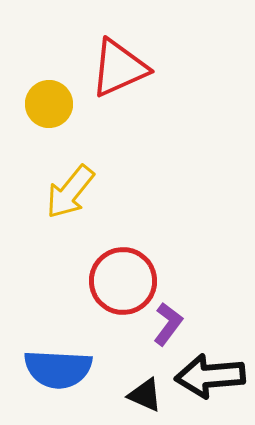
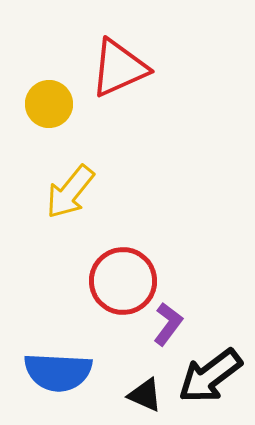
blue semicircle: moved 3 px down
black arrow: rotated 32 degrees counterclockwise
